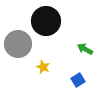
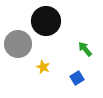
green arrow: rotated 21 degrees clockwise
blue square: moved 1 px left, 2 px up
